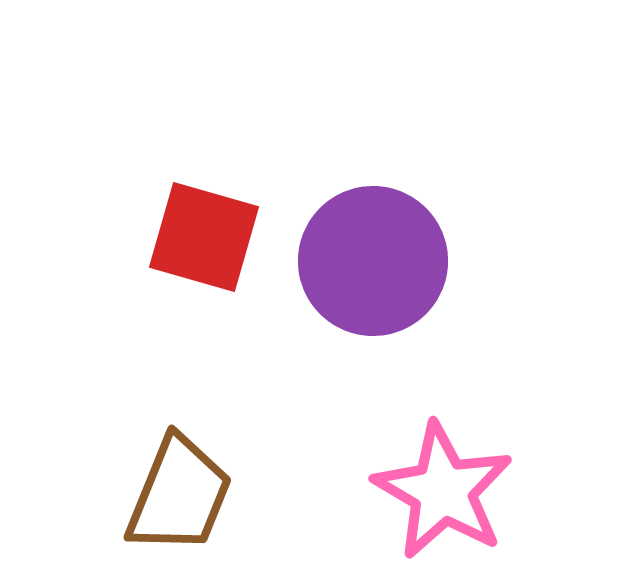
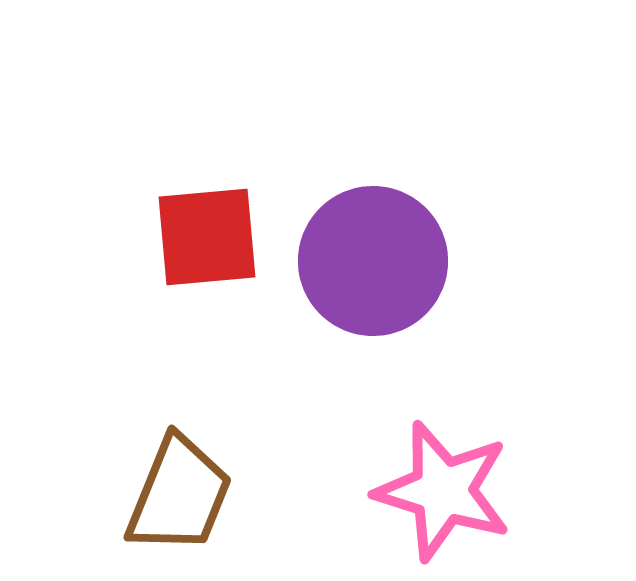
red square: moved 3 px right; rotated 21 degrees counterclockwise
pink star: rotated 13 degrees counterclockwise
